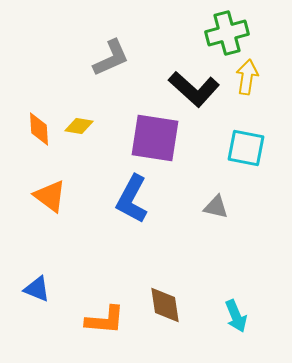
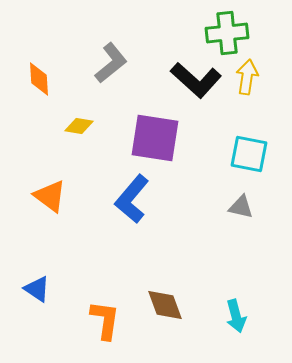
green cross: rotated 9 degrees clockwise
gray L-shape: moved 5 px down; rotated 15 degrees counterclockwise
black L-shape: moved 2 px right, 9 px up
orange diamond: moved 50 px up
cyan square: moved 3 px right, 6 px down
blue L-shape: rotated 12 degrees clockwise
gray triangle: moved 25 px right
blue triangle: rotated 12 degrees clockwise
brown diamond: rotated 12 degrees counterclockwise
cyan arrow: rotated 8 degrees clockwise
orange L-shape: rotated 87 degrees counterclockwise
